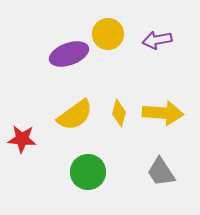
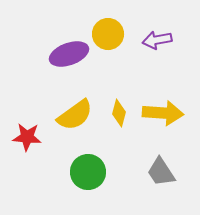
red star: moved 5 px right, 2 px up
